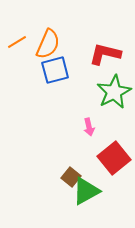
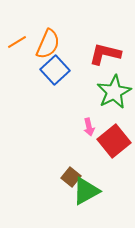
blue square: rotated 28 degrees counterclockwise
red square: moved 17 px up
